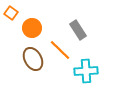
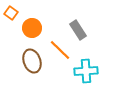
brown ellipse: moved 1 px left, 2 px down; rotated 10 degrees clockwise
